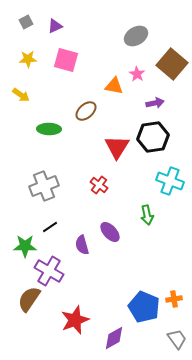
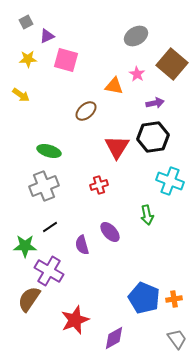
purple triangle: moved 8 px left, 10 px down
green ellipse: moved 22 px down; rotated 15 degrees clockwise
red cross: rotated 36 degrees clockwise
blue pentagon: moved 9 px up
